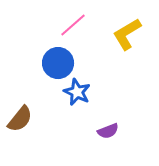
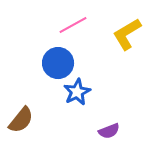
pink line: rotated 12 degrees clockwise
blue star: rotated 20 degrees clockwise
brown semicircle: moved 1 px right, 1 px down
purple semicircle: moved 1 px right
